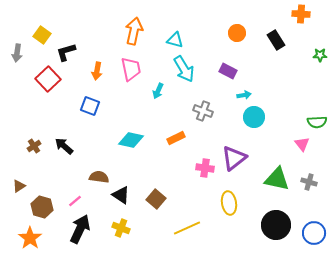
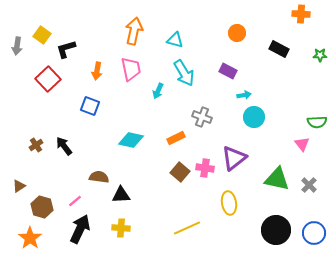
black rectangle at (276, 40): moved 3 px right, 9 px down; rotated 30 degrees counterclockwise
black L-shape at (66, 52): moved 3 px up
gray arrow at (17, 53): moved 7 px up
cyan arrow at (184, 69): moved 4 px down
gray cross at (203, 111): moved 1 px left, 6 px down
brown cross at (34, 146): moved 2 px right, 1 px up
black arrow at (64, 146): rotated 12 degrees clockwise
gray cross at (309, 182): moved 3 px down; rotated 28 degrees clockwise
black triangle at (121, 195): rotated 36 degrees counterclockwise
brown square at (156, 199): moved 24 px right, 27 px up
black circle at (276, 225): moved 5 px down
yellow cross at (121, 228): rotated 18 degrees counterclockwise
